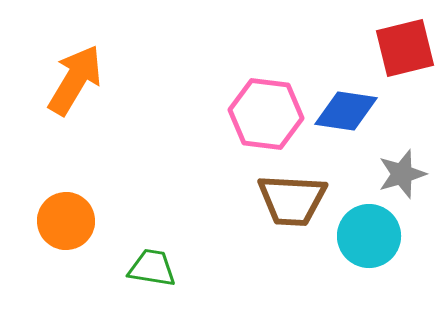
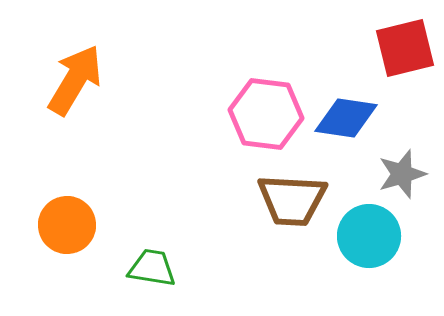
blue diamond: moved 7 px down
orange circle: moved 1 px right, 4 px down
